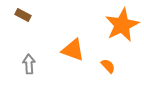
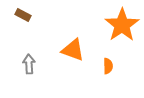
orange star: rotated 8 degrees counterclockwise
orange semicircle: rotated 42 degrees clockwise
